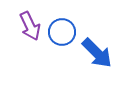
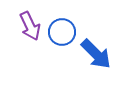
blue arrow: moved 1 px left, 1 px down
